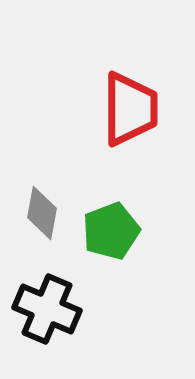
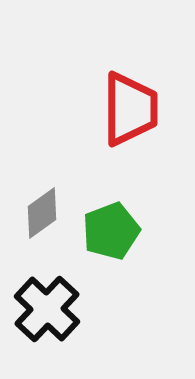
gray diamond: rotated 44 degrees clockwise
black cross: rotated 20 degrees clockwise
